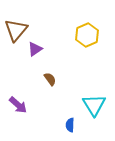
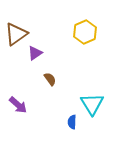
brown triangle: moved 4 px down; rotated 15 degrees clockwise
yellow hexagon: moved 2 px left, 3 px up
purple triangle: moved 4 px down
cyan triangle: moved 2 px left, 1 px up
blue semicircle: moved 2 px right, 3 px up
